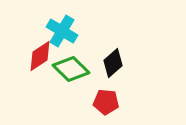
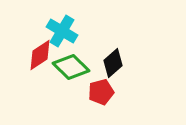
red diamond: moved 1 px up
green diamond: moved 2 px up
red pentagon: moved 5 px left, 10 px up; rotated 20 degrees counterclockwise
